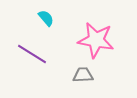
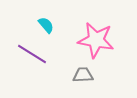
cyan semicircle: moved 7 px down
